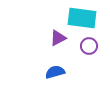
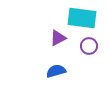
blue semicircle: moved 1 px right, 1 px up
